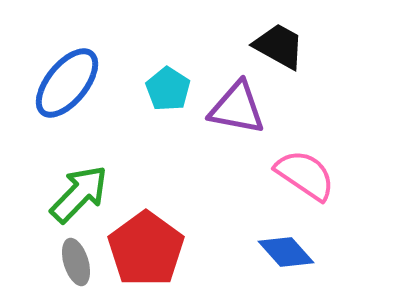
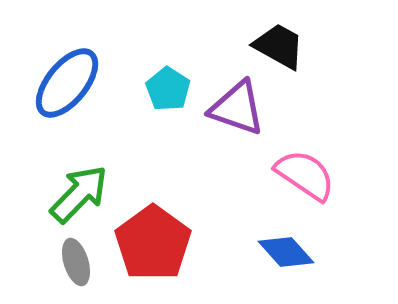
purple triangle: rotated 8 degrees clockwise
red pentagon: moved 7 px right, 6 px up
